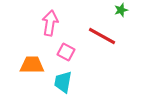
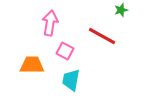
pink square: moved 1 px left, 1 px up
cyan trapezoid: moved 8 px right, 2 px up
